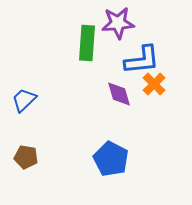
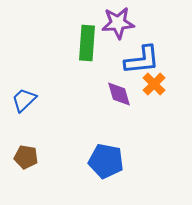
blue pentagon: moved 5 px left, 2 px down; rotated 16 degrees counterclockwise
